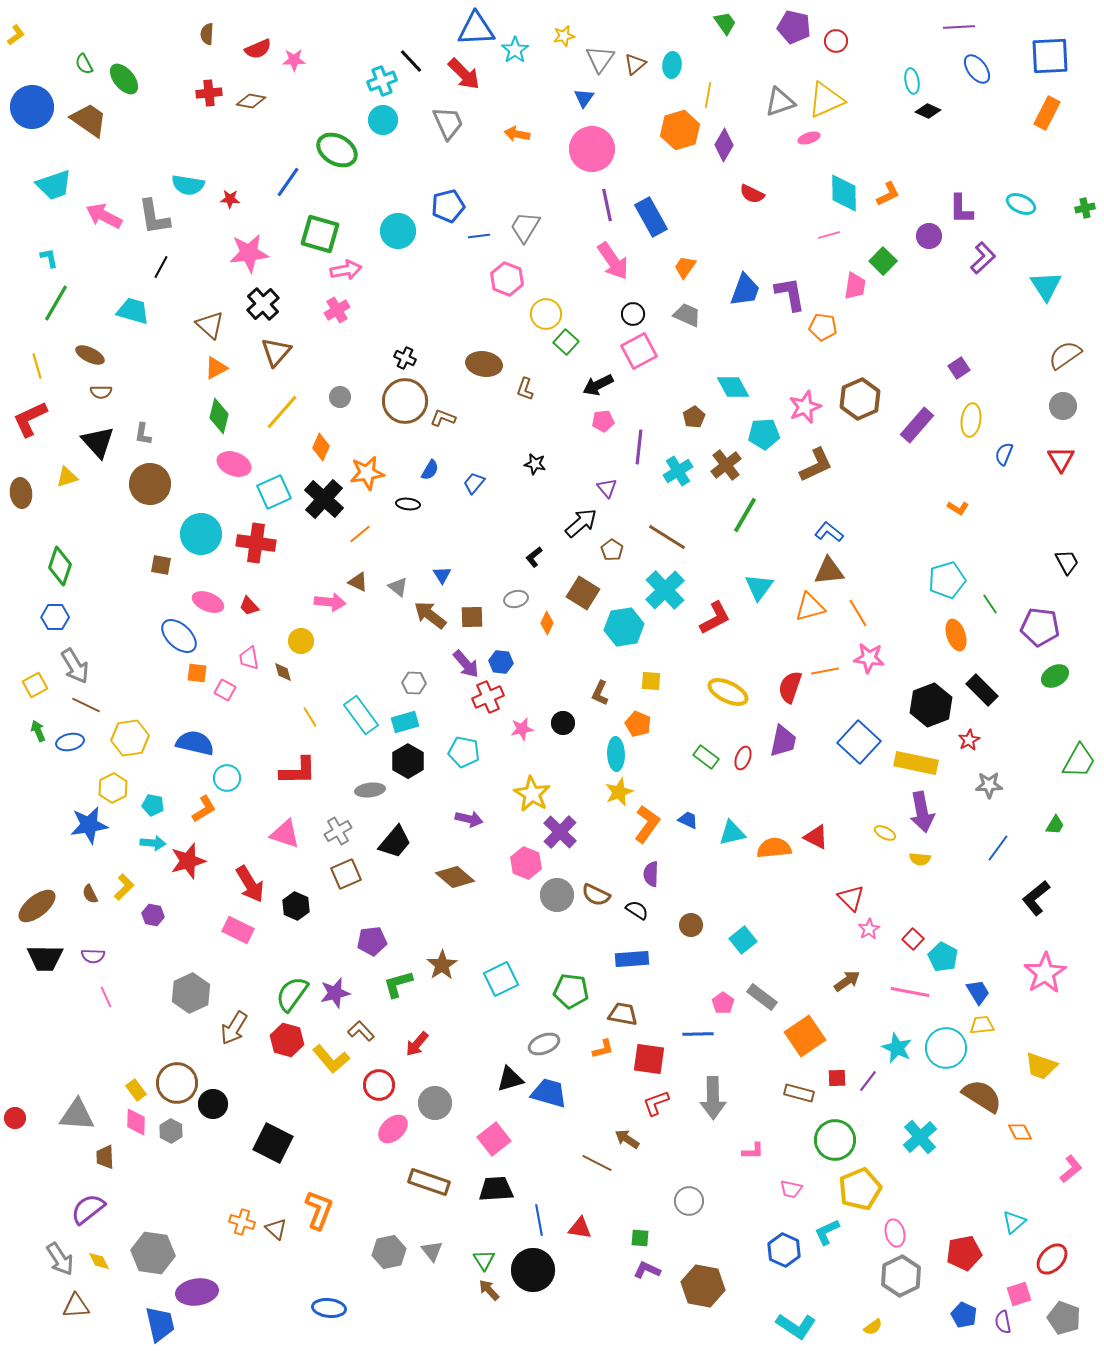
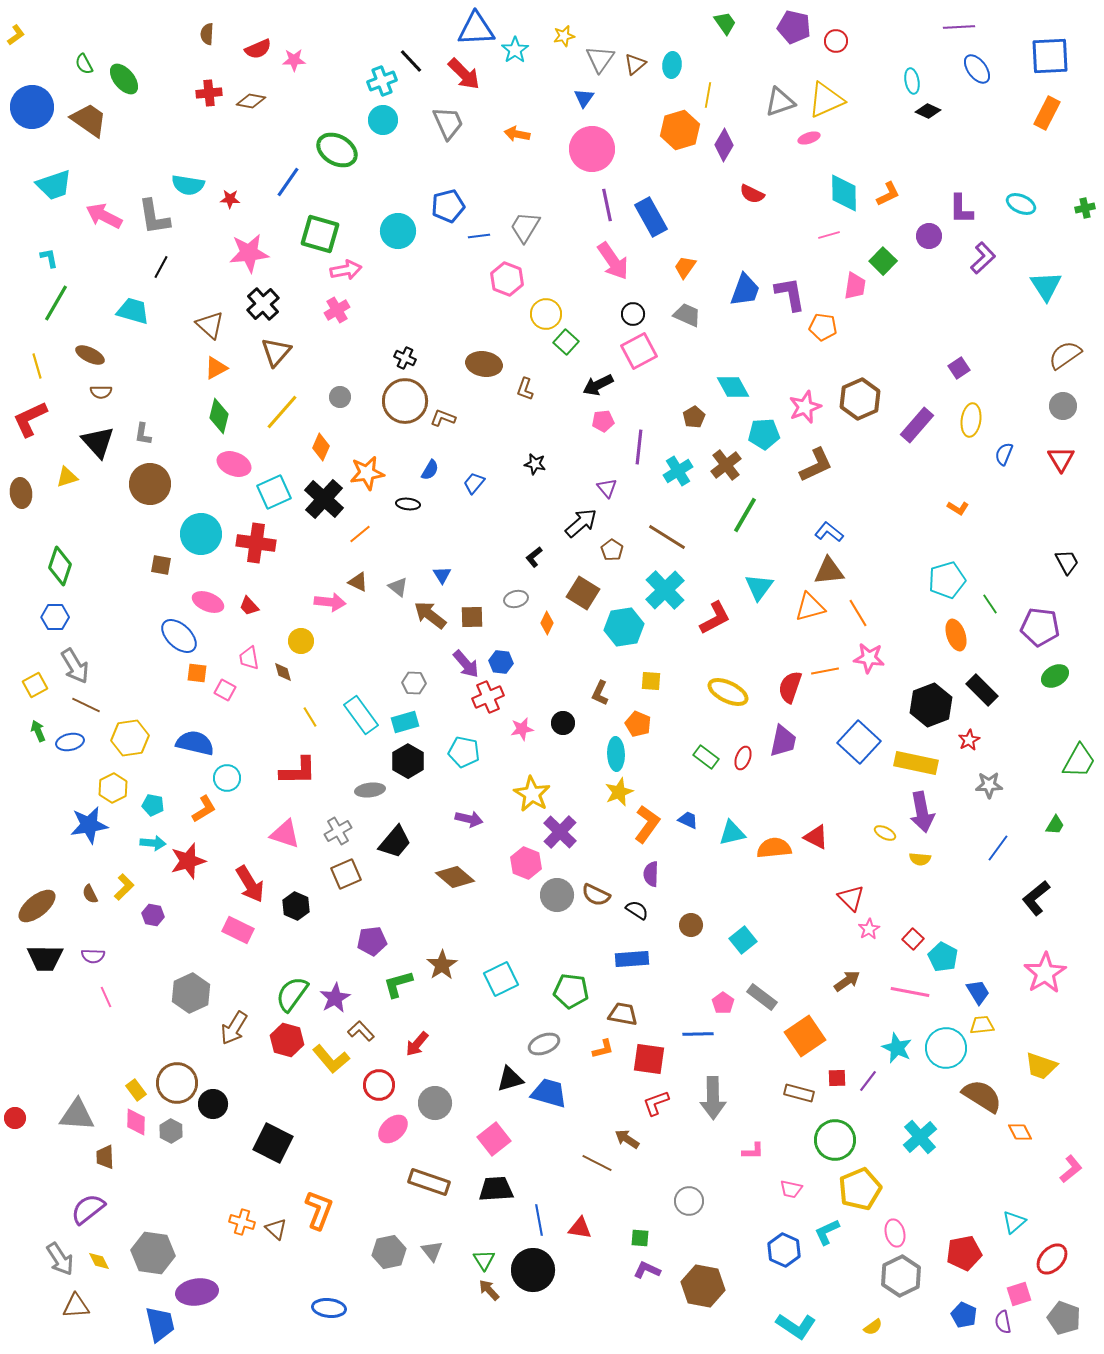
purple star at (335, 993): moved 5 px down; rotated 16 degrees counterclockwise
